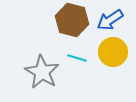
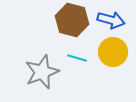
blue arrow: moved 1 px right; rotated 132 degrees counterclockwise
gray star: rotated 20 degrees clockwise
